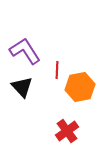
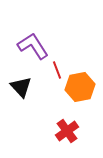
purple L-shape: moved 8 px right, 5 px up
red line: rotated 24 degrees counterclockwise
black triangle: moved 1 px left
